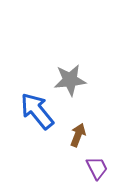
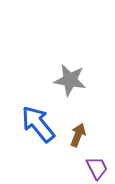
gray star: rotated 16 degrees clockwise
blue arrow: moved 1 px right, 13 px down
